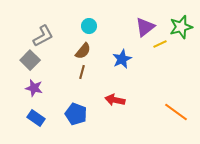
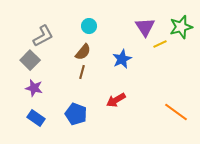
purple triangle: rotated 25 degrees counterclockwise
brown semicircle: moved 1 px down
red arrow: moved 1 px right; rotated 42 degrees counterclockwise
